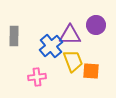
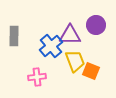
yellow trapezoid: moved 2 px right
orange square: rotated 18 degrees clockwise
